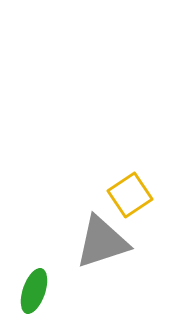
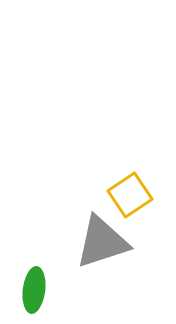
green ellipse: moved 1 px up; rotated 12 degrees counterclockwise
